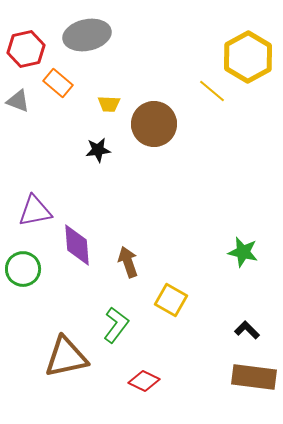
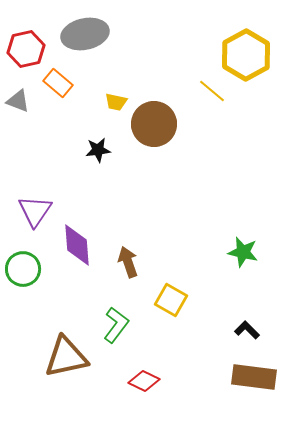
gray ellipse: moved 2 px left, 1 px up
yellow hexagon: moved 2 px left, 2 px up
yellow trapezoid: moved 7 px right, 2 px up; rotated 10 degrees clockwise
purple triangle: rotated 45 degrees counterclockwise
